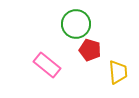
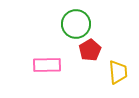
red pentagon: rotated 25 degrees clockwise
pink rectangle: rotated 40 degrees counterclockwise
